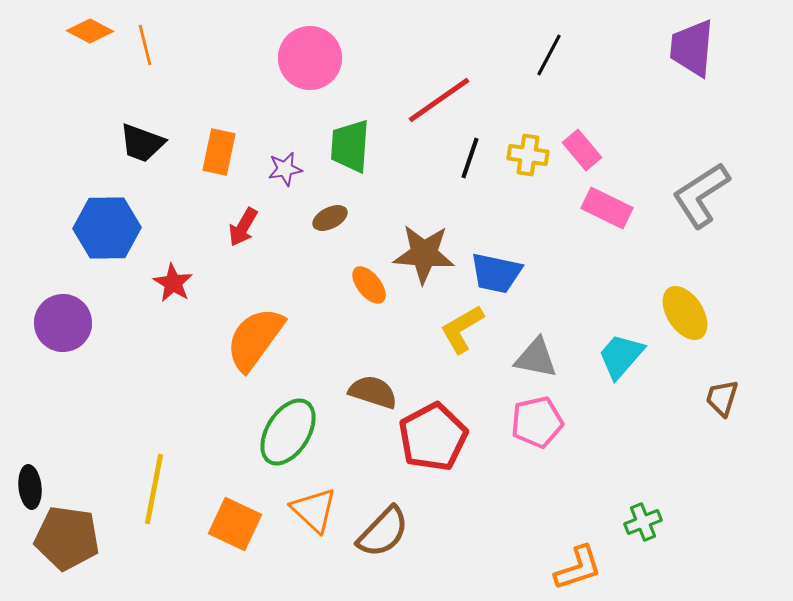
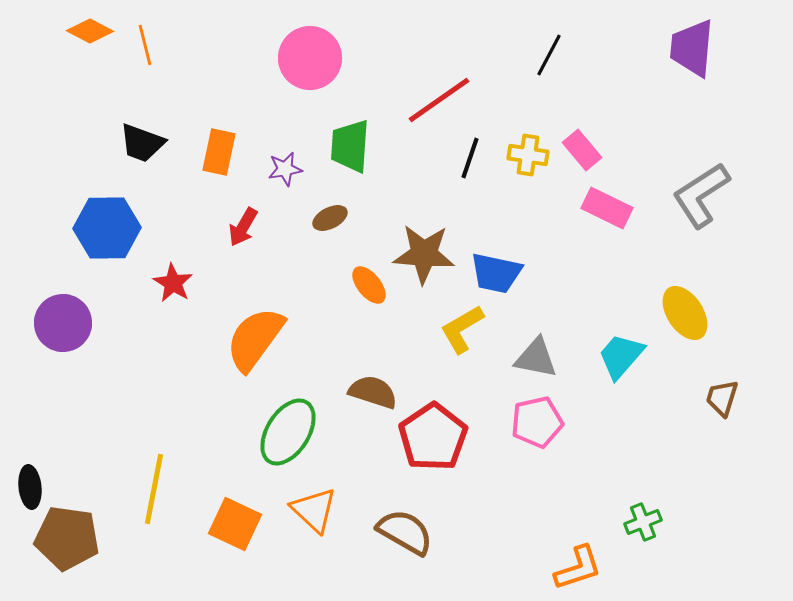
red pentagon at (433, 437): rotated 6 degrees counterclockwise
brown semicircle at (383, 532): moved 22 px right; rotated 104 degrees counterclockwise
